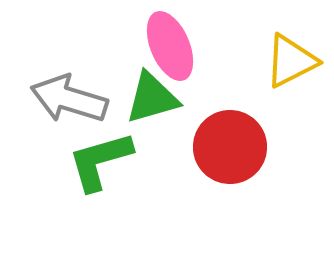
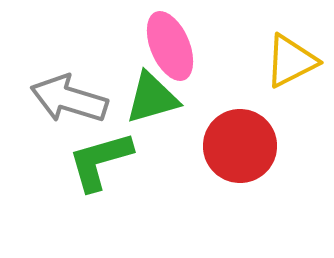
red circle: moved 10 px right, 1 px up
